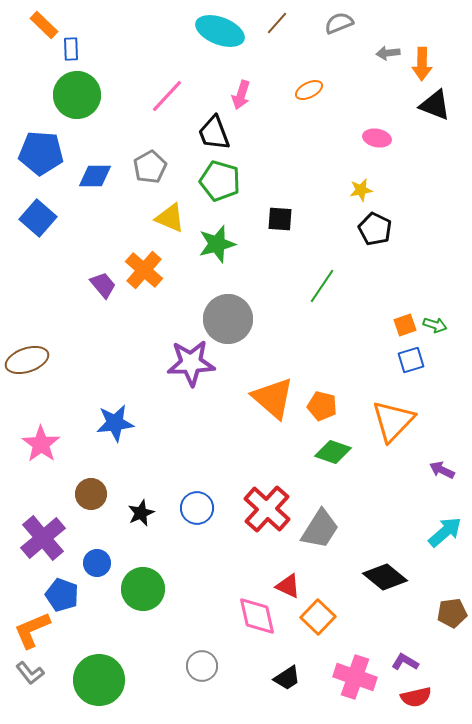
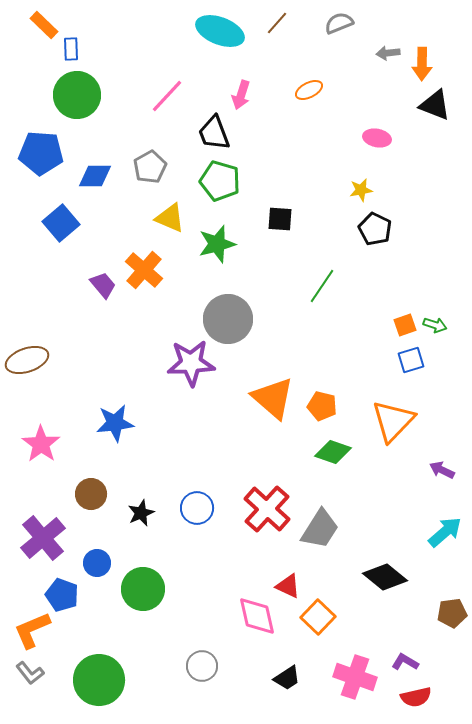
blue square at (38, 218): moved 23 px right, 5 px down; rotated 9 degrees clockwise
